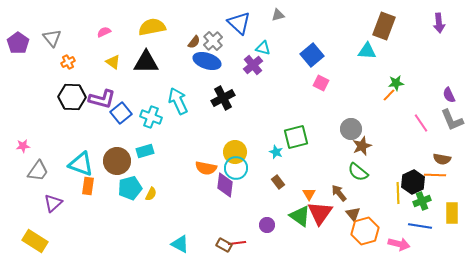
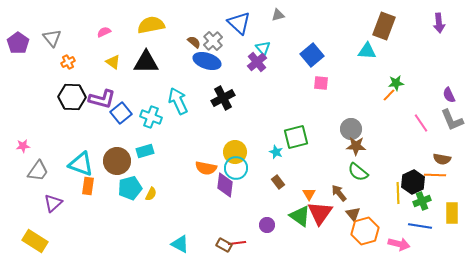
yellow semicircle at (152, 27): moved 1 px left, 2 px up
brown semicircle at (194, 42): rotated 88 degrees counterclockwise
cyan triangle at (263, 48): rotated 35 degrees clockwise
purple cross at (253, 65): moved 4 px right, 3 px up
pink square at (321, 83): rotated 21 degrees counterclockwise
brown star at (362, 146): moved 6 px left; rotated 24 degrees clockwise
